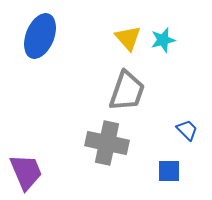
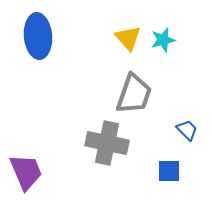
blue ellipse: moved 2 px left; rotated 27 degrees counterclockwise
gray trapezoid: moved 7 px right, 3 px down
